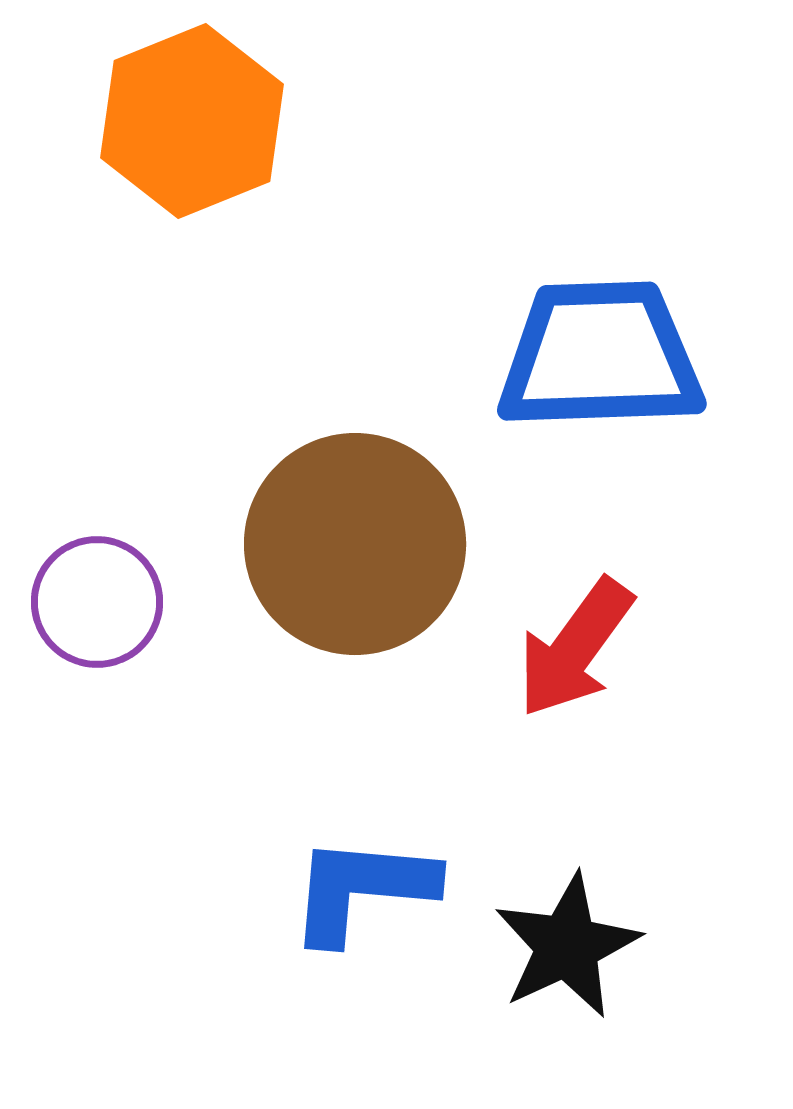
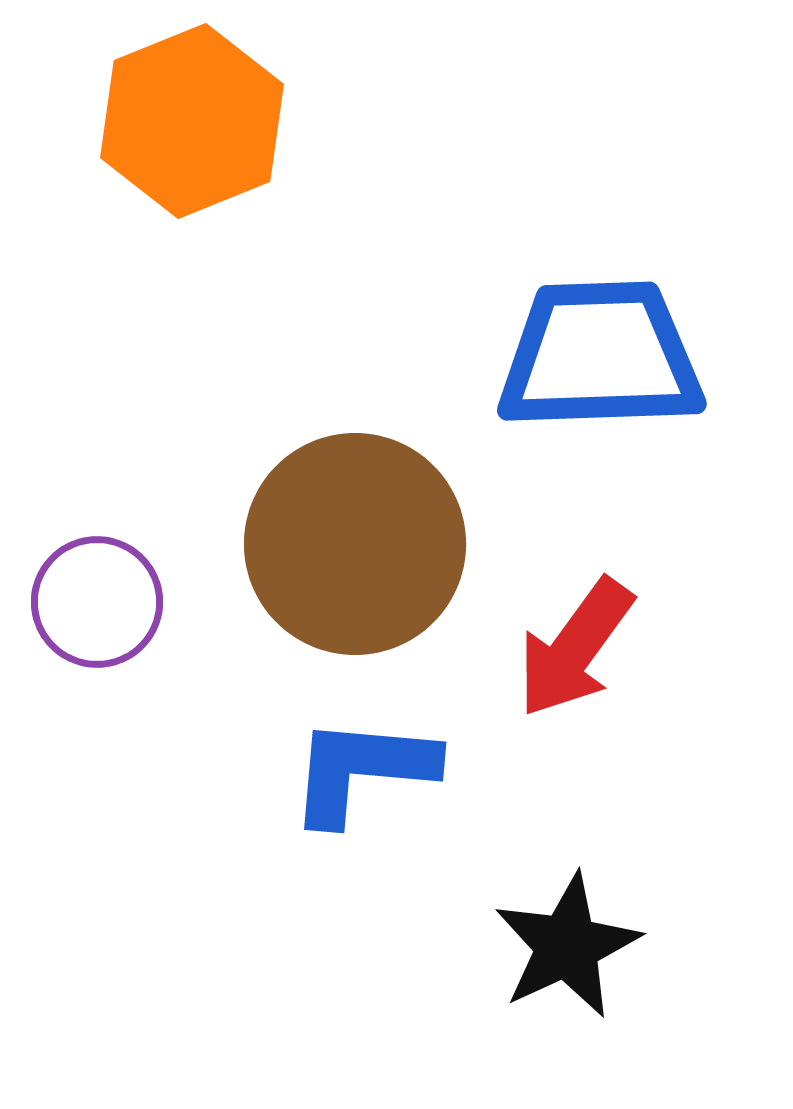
blue L-shape: moved 119 px up
